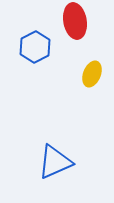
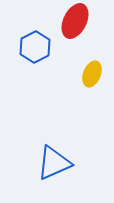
red ellipse: rotated 36 degrees clockwise
blue triangle: moved 1 px left, 1 px down
